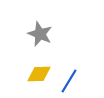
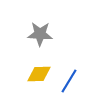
gray star: rotated 20 degrees counterclockwise
